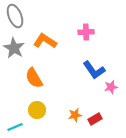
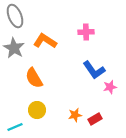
pink star: moved 1 px left
